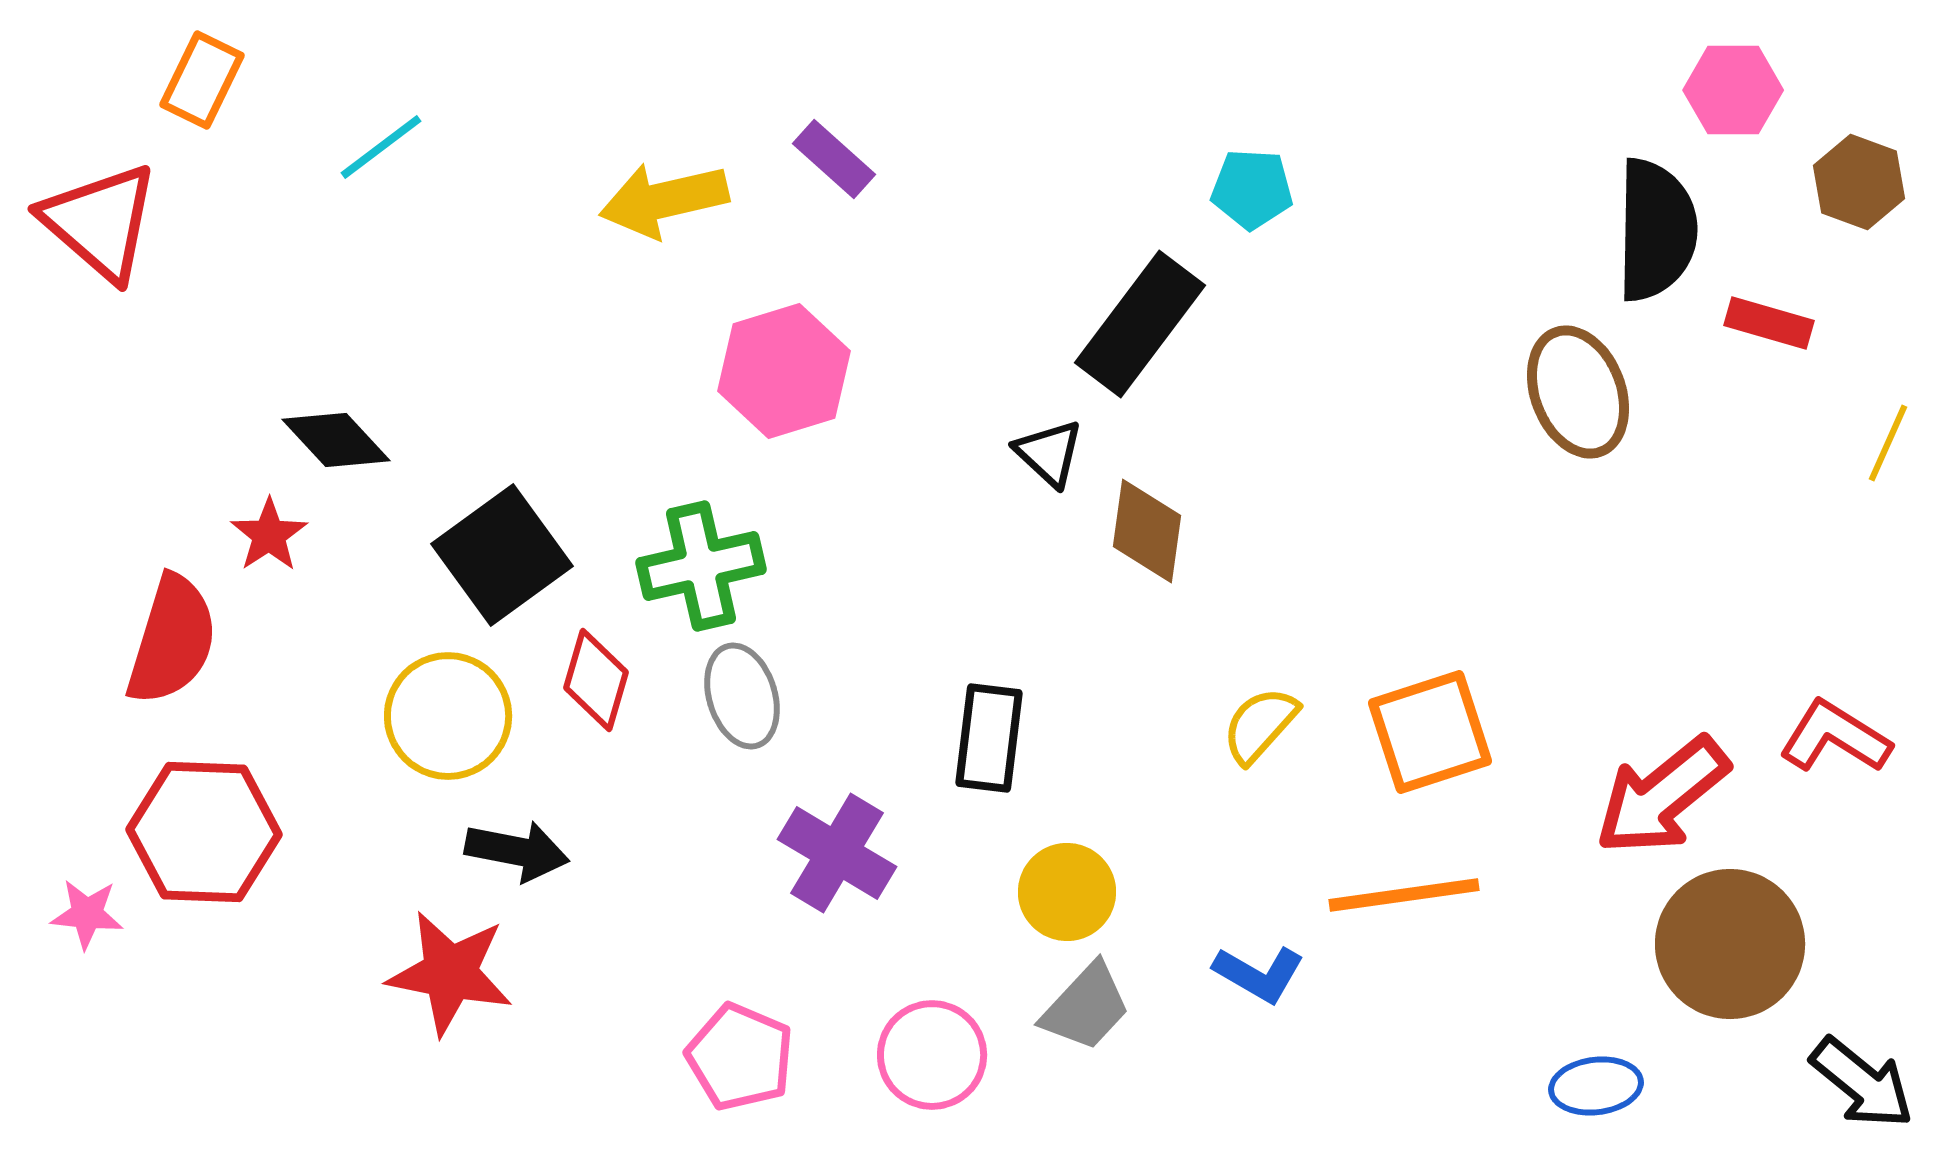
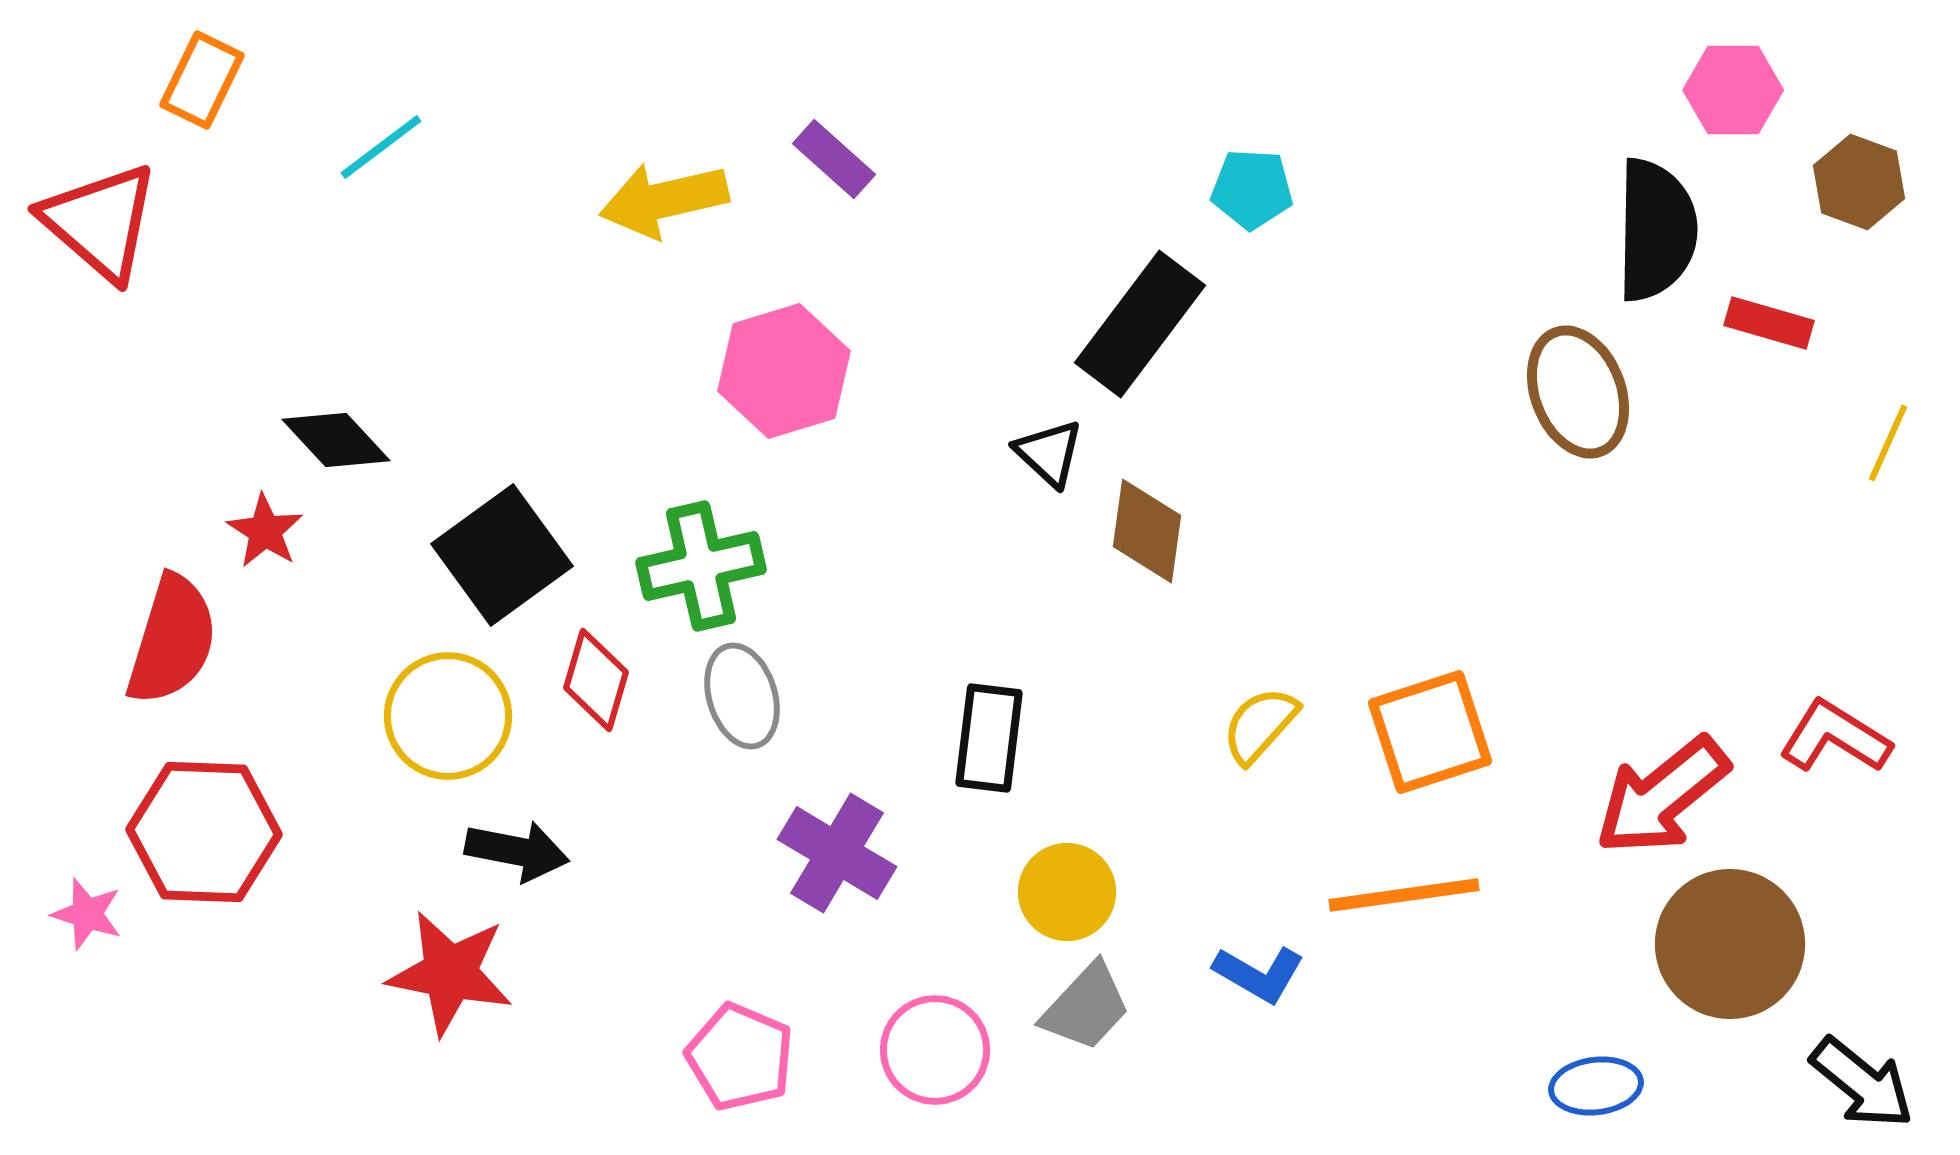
red star at (269, 535): moved 4 px left, 4 px up; rotated 6 degrees counterclockwise
pink star at (87, 914): rotated 12 degrees clockwise
pink circle at (932, 1055): moved 3 px right, 5 px up
